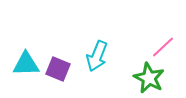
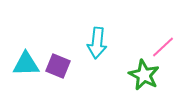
cyan arrow: moved 13 px up; rotated 16 degrees counterclockwise
purple square: moved 3 px up
green star: moved 5 px left, 3 px up
